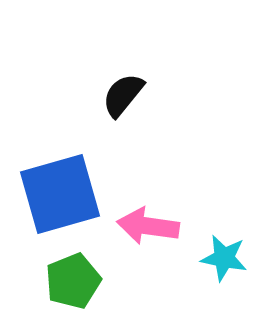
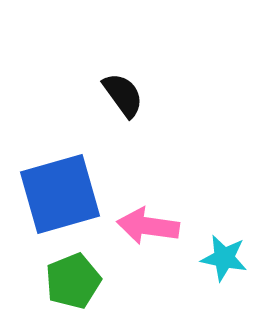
black semicircle: rotated 105 degrees clockwise
